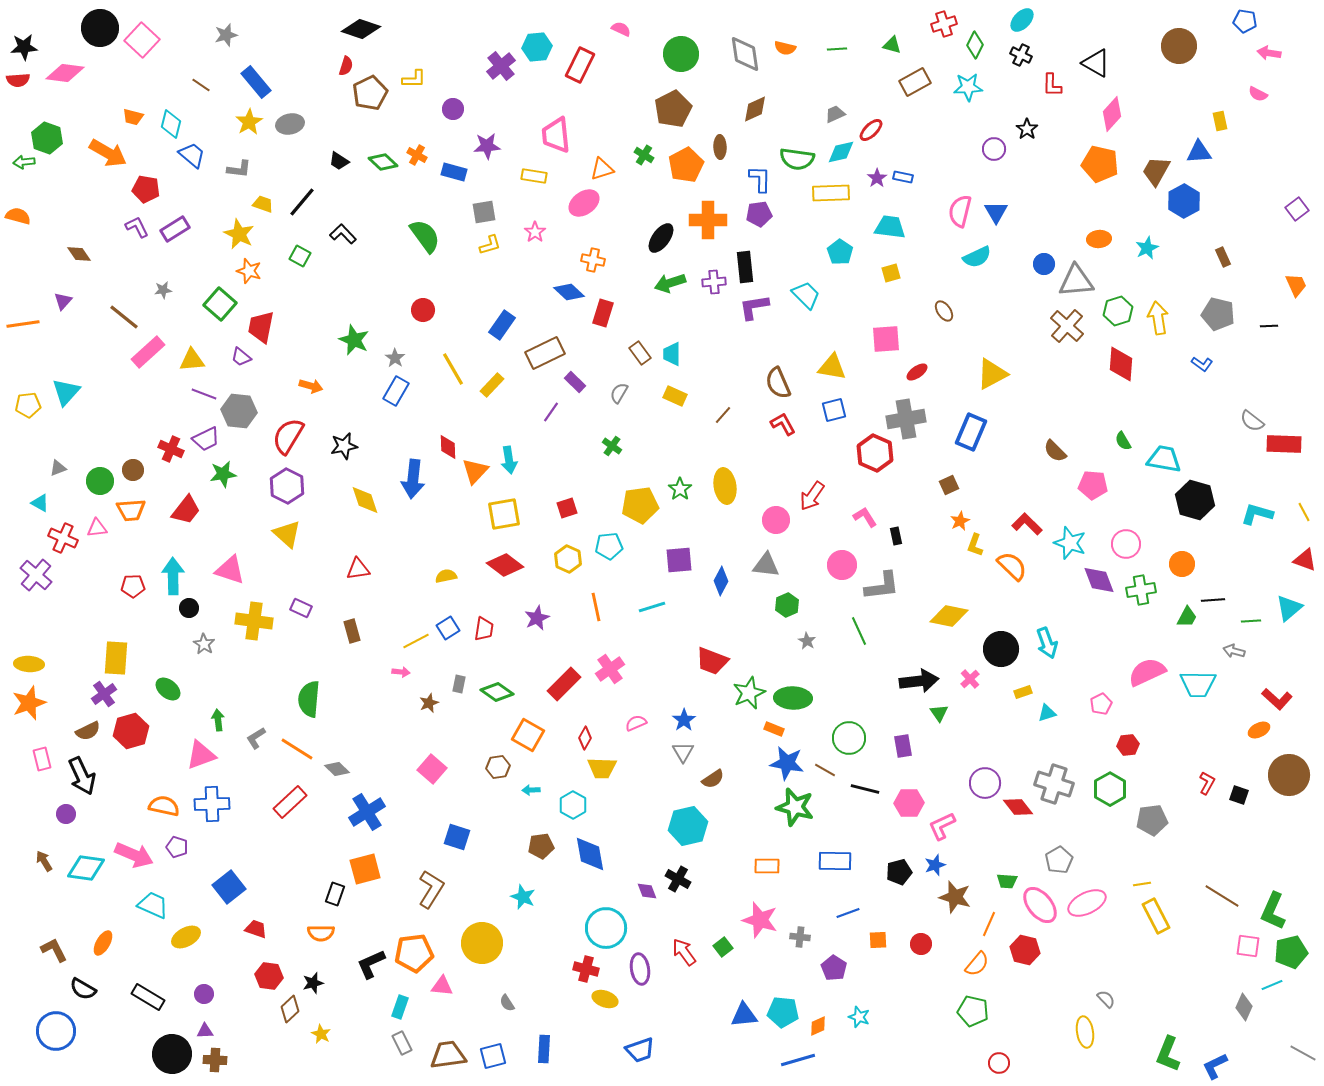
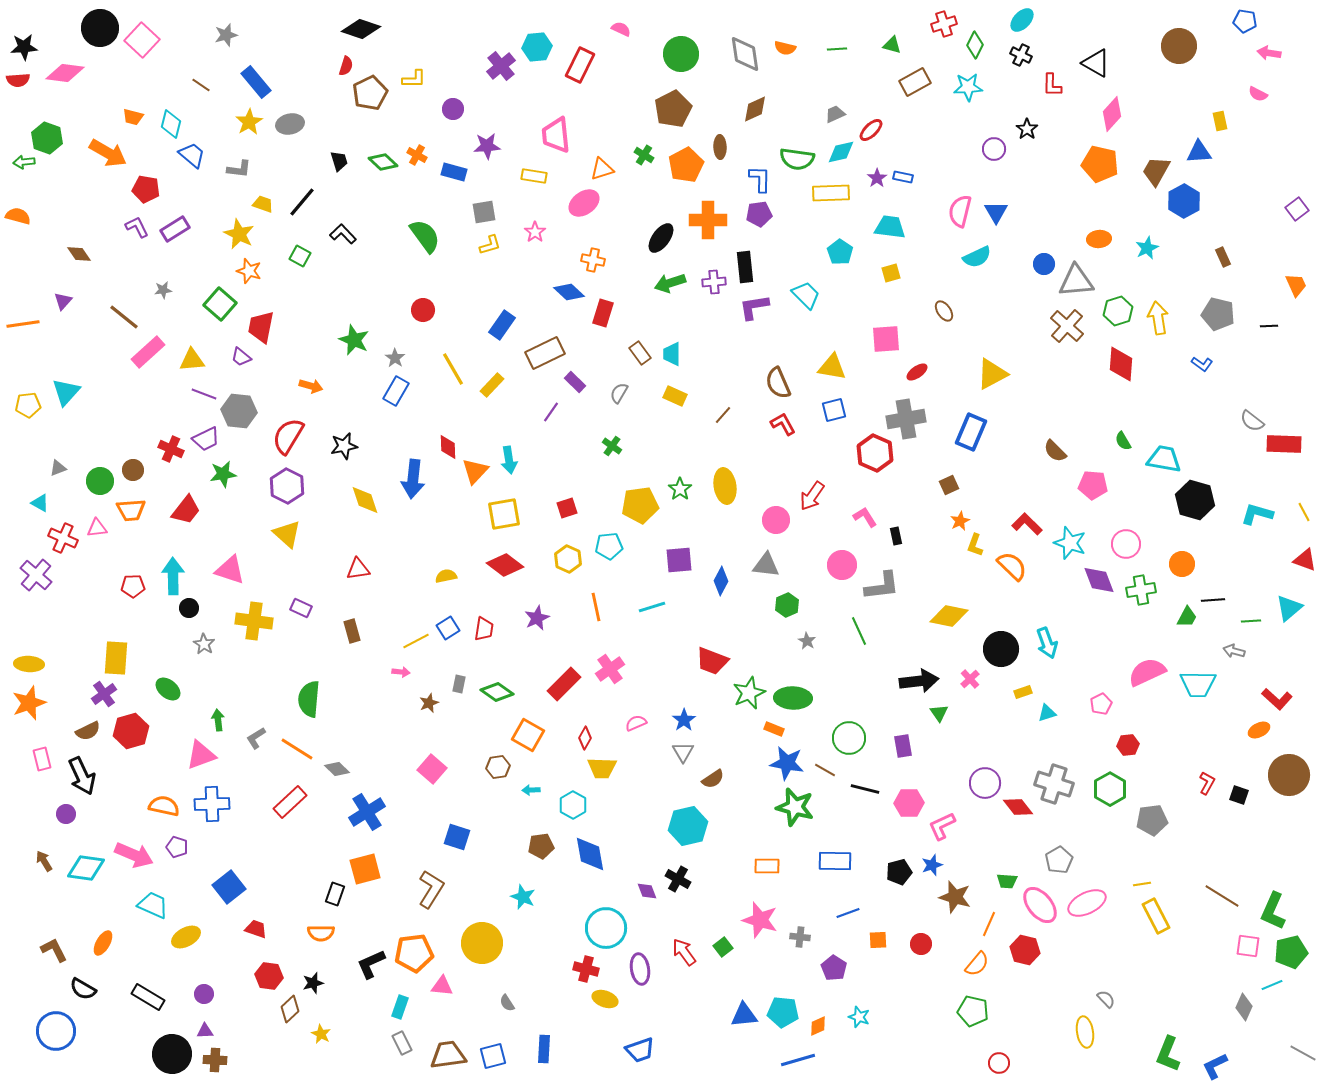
black trapezoid at (339, 161): rotated 140 degrees counterclockwise
blue star at (935, 865): moved 3 px left
